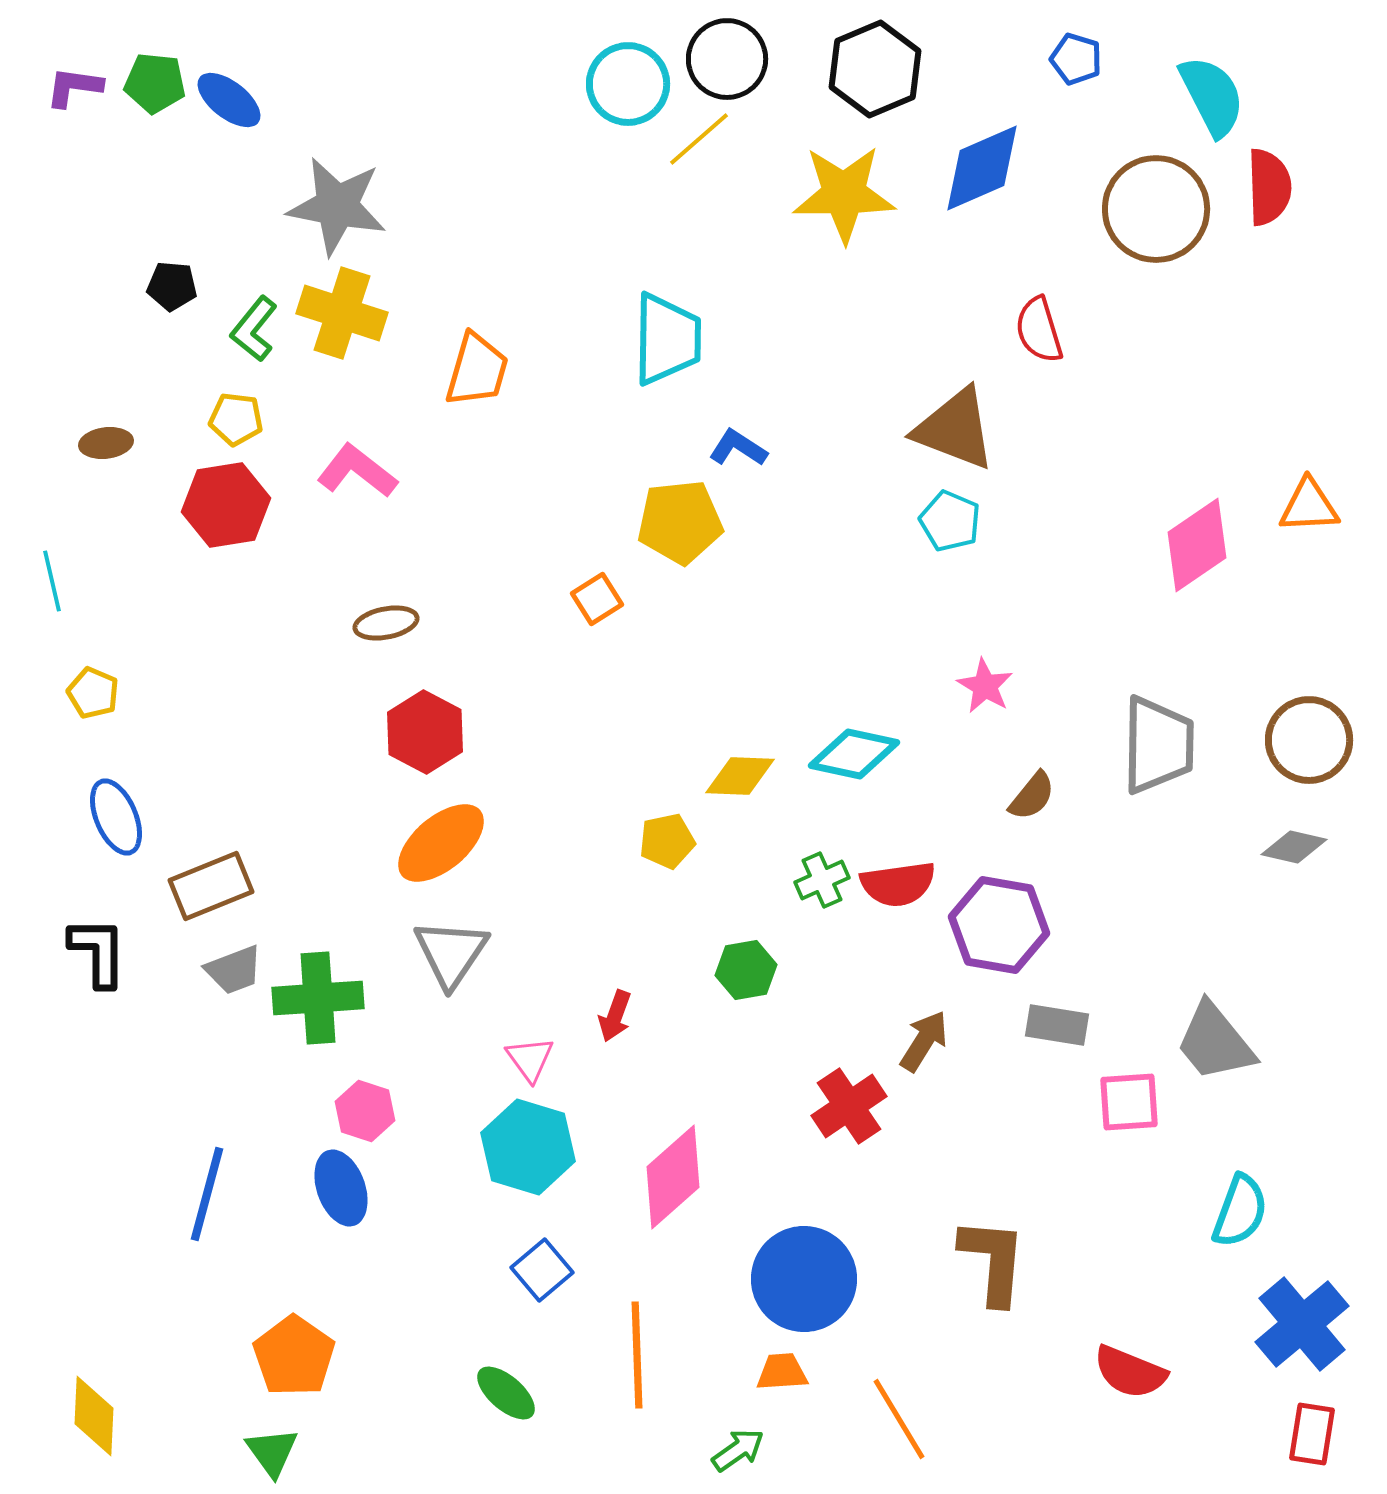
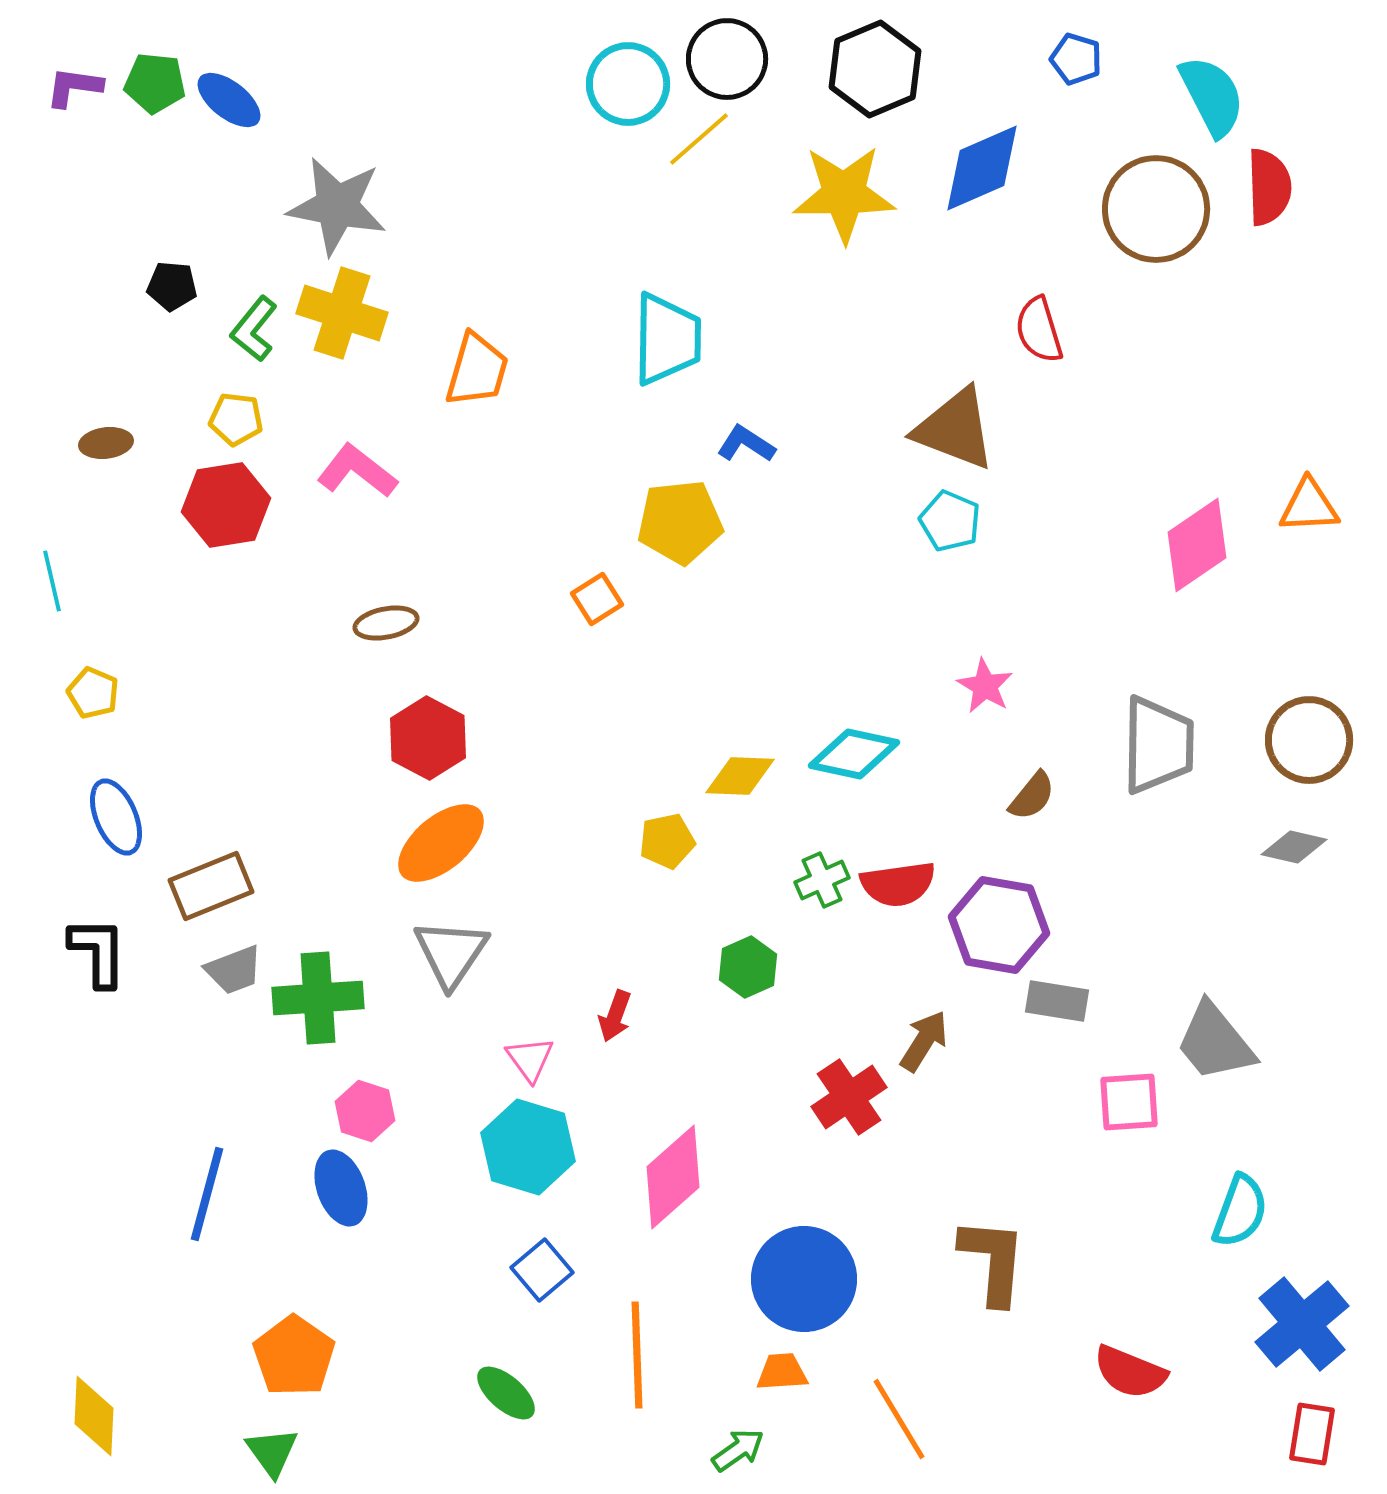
blue L-shape at (738, 448): moved 8 px right, 4 px up
red hexagon at (425, 732): moved 3 px right, 6 px down
green hexagon at (746, 970): moved 2 px right, 3 px up; rotated 14 degrees counterclockwise
gray rectangle at (1057, 1025): moved 24 px up
red cross at (849, 1106): moved 9 px up
